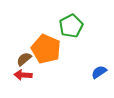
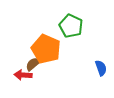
green pentagon: rotated 20 degrees counterclockwise
brown semicircle: moved 9 px right, 5 px down
blue semicircle: moved 2 px right, 4 px up; rotated 105 degrees clockwise
